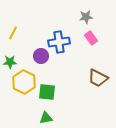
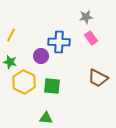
yellow line: moved 2 px left, 2 px down
blue cross: rotated 10 degrees clockwise
green star: rotated 16 degrees clockwise
green square: moved 5 px right, 6 px up
green triangle: rotated 16 degrees clockwise
